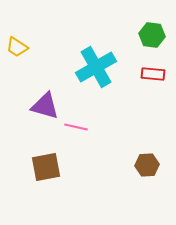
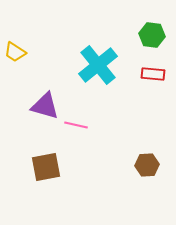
yellow trapezoid: moved 2 px left, 5 px down
cyan cross: moved 2 px right, 2 px up; rotated 9 degrees counterclockwise
pink line: moved 2 px up
